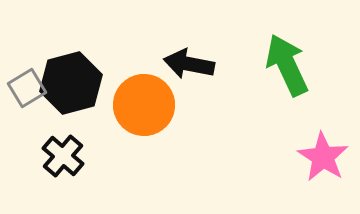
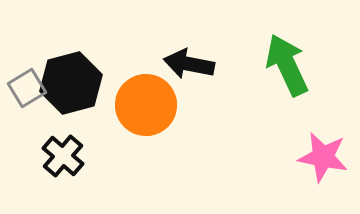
orange circle: moved 2 px right
pink star: rotated 21 degrees counterclockwise
